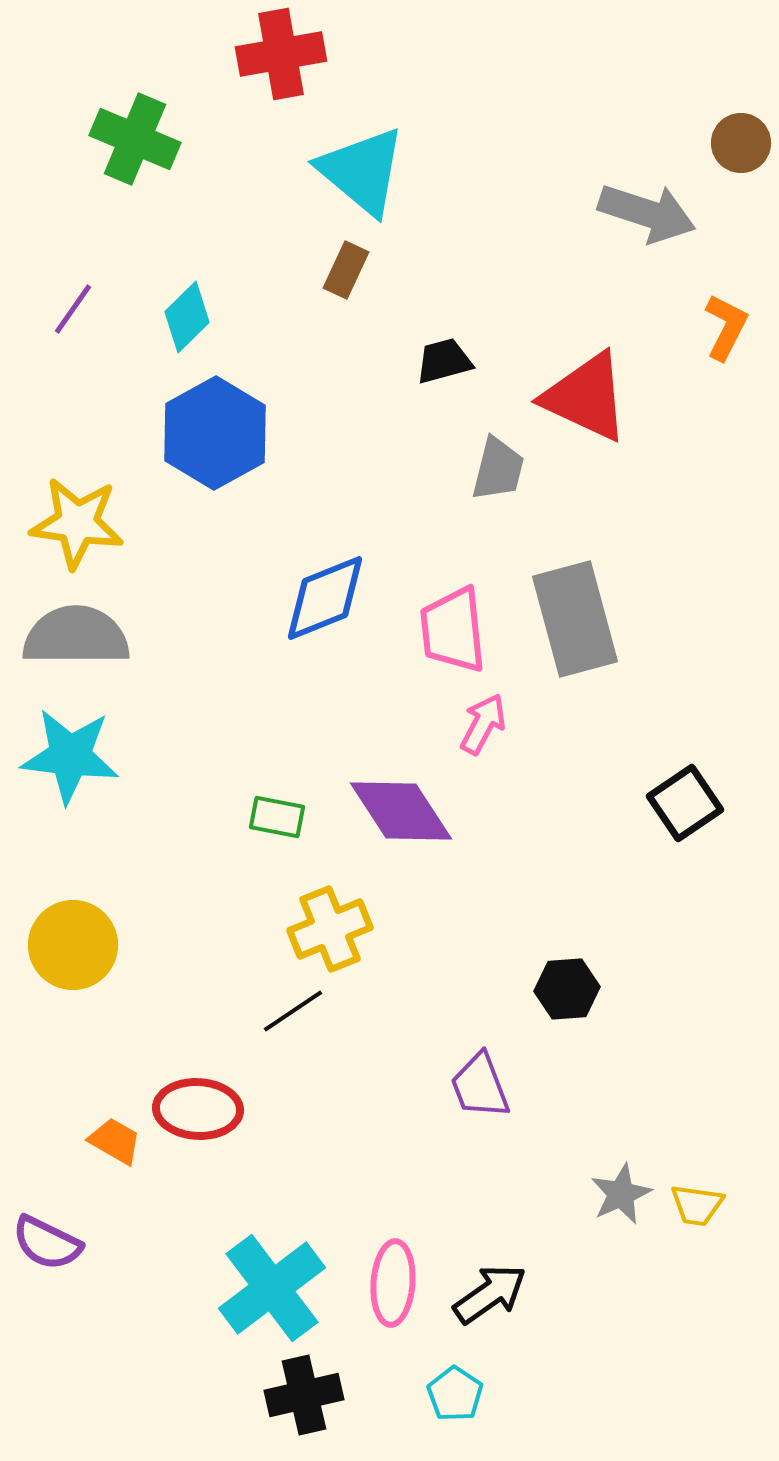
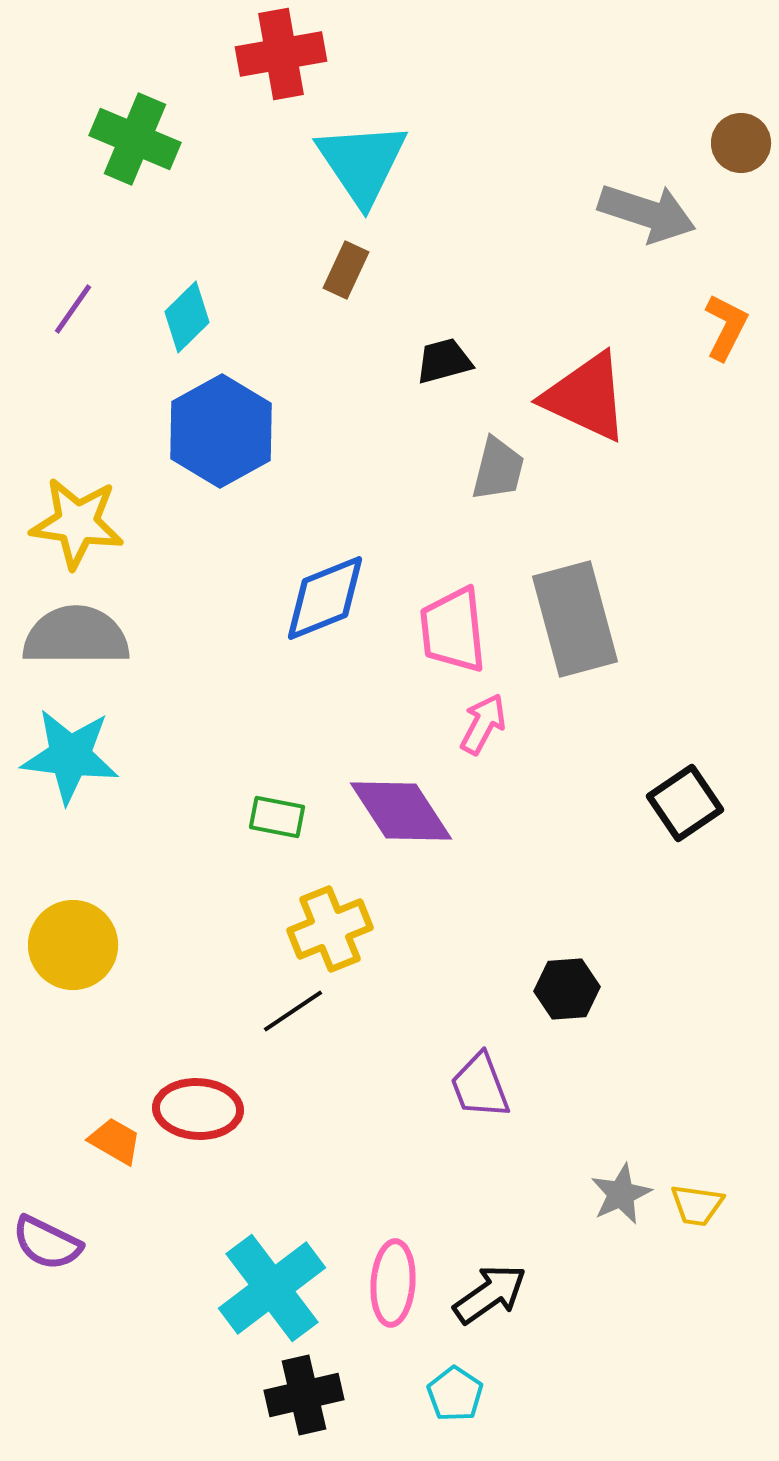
cyan triangle: moved 8 px up; rotated 16 degrees clockwise
blue hexagon: moved 6 px right, 2 px up
